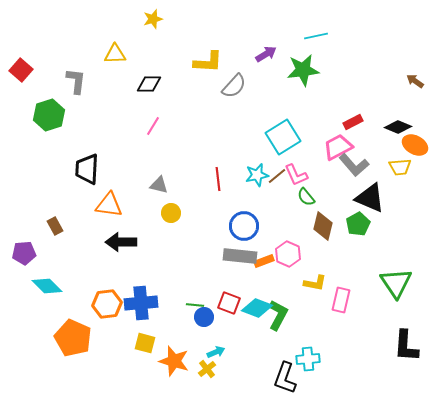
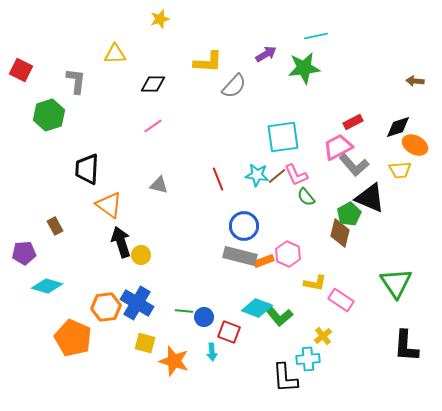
yellow star at (153, 19): moved 7 px right
red square at (21, 70): rotated 15 degrees counterclockwise
green star at (303, 70): moved 1 px right, 2 px up
brown arrow at (415, 81): rotated 30 degrees counterclockwise
black diamond at (149, 84): moved 4 px right
pink line at (153, 126): rotated 24 degrees clockwise
black diamond at (398, 127): rotated 40 degrees counterclockwise
cyan square at (283, 137): rotated 24 degrees clockwise
yellow trapezoid at (400, 167): moved 3 px down
cyan star at (257, 175): rotated 20 degrees clockwise
red line at (218, 179): rotated 15 degrees counterclockwise
orange triangle at (109, 205): rotated 28 degrees clockwise
yellow circle at (171, 213): moved 30 px left, 42 px down
green pentagon at (358, 224): moved 9 px left, 10 px up
brown diamond at (323, 226): moved 17 px right, 7 px down
black arrow at (121, 242): rotated 72 degrees clockwise
gray rectangle at (240, 256): rotated 8 degrees clockwise
cyan diamond at (47, 286): rotated 28 degrees counterclockwise
pink rectangle at (341, 300): rotated 70 degrees counterclockwise
blue cross at (141, 303): moved 4 px left; rotated 36 degrees clockwise
red square at (229, 303): moved 29 px down
orange hexagon at (107, 304): moved 1 px left, 3 px down
green line at (195, 305): moved 11 px left, 6 px down
green L-shape at (278, 315): rotated 112 degrees clockwise
cyan arrow at (216, 352): moved 4 px left; rotated 108 degrees clockwise
yellow cross at (207, 369): moved 116 px right, 33 px up
black L-shape at (285, 378): rotated 24 degrees counterclockwise
